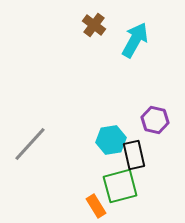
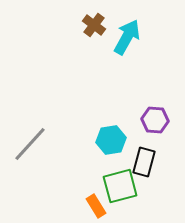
cyan arrow: moved 8 px left, 3 px up
purple hexagon: rotated 8 degrees counterclockwise
black rectangle: moved 10 px right, 7 px down; rotated 28 degrees clockwise
